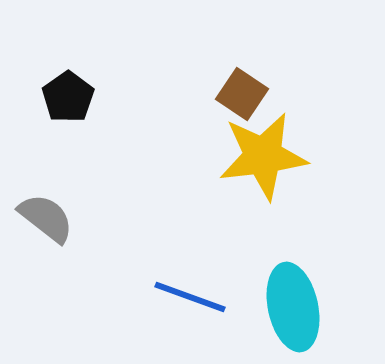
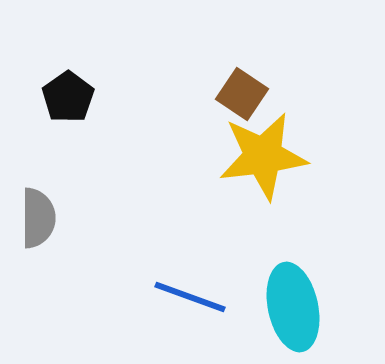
gray semicircle: moved 8 px left; rotated 52 degrees clockwise
